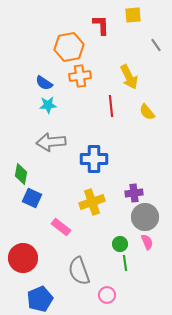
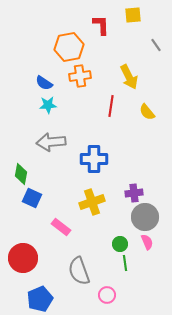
red line: rotated 15 degrees clockwise
